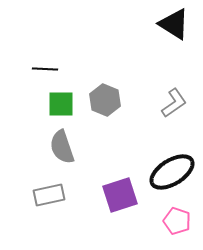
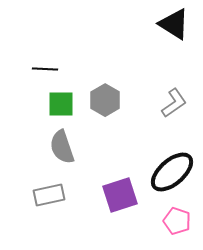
gray hexagon: rotated 8 degrees clockwise
black ellipse: rotated 9 degrees counterclockwise
